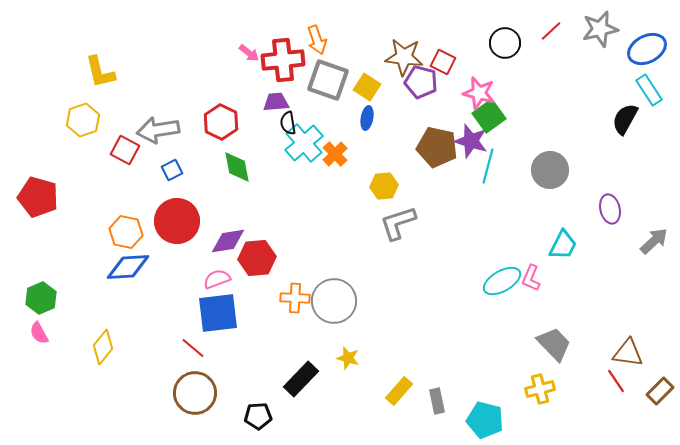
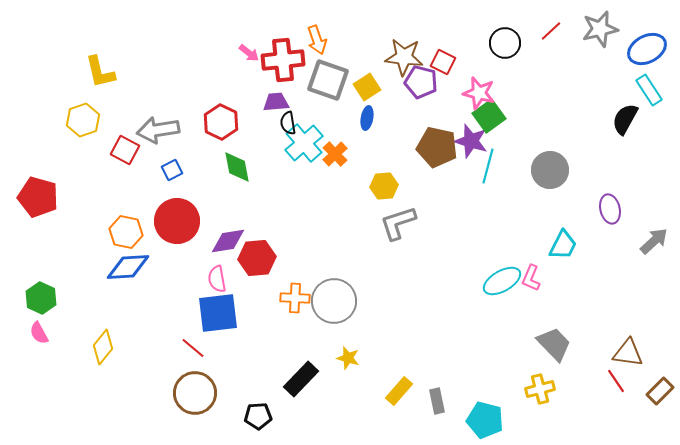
yellow square at (367, 87): rotated 24 degrees clockwise
pink semicircle at (217, 279): rotated 80 degrees counterclockwise
green hexagon at (41, 298): rotated 12 degrees counterclockwise
